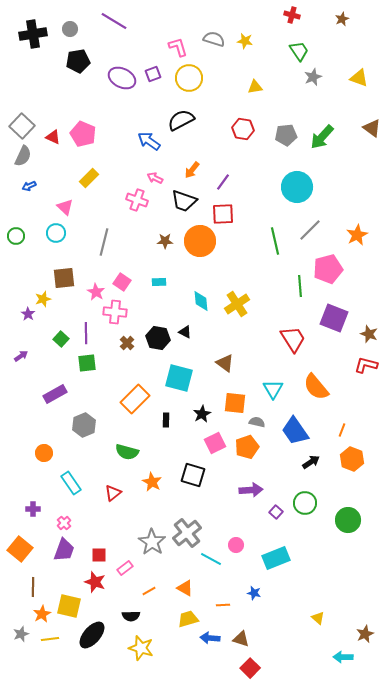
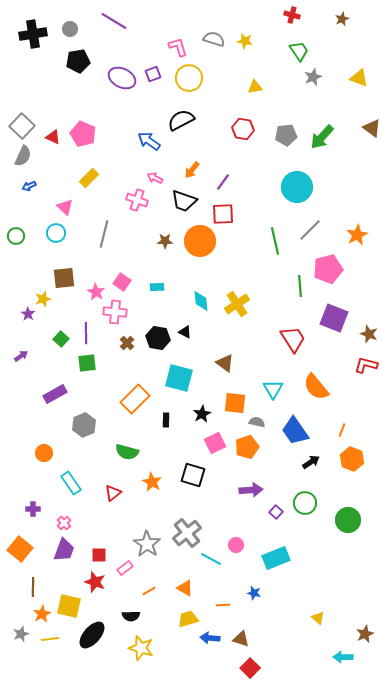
gray line at (104, 242): moved 8 px up
cyan rectangle at (159, 282): moved 2 px left, 5 px down
gray star at (152, 542): moved 5 px left, 2 px down
